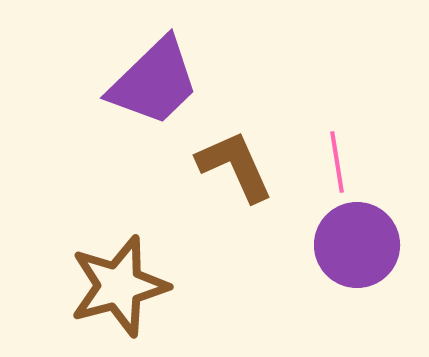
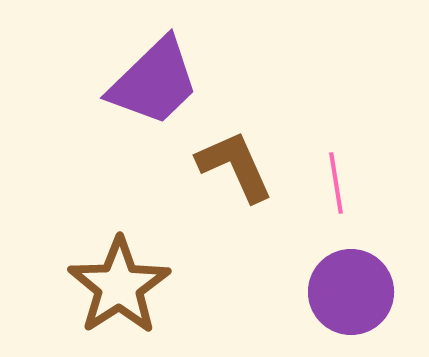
pink line: moved 1 px left, 21 px down
purple circle: moved 6 px left, 47 px down
brown star: rotated 18 degrees counterclockwise
